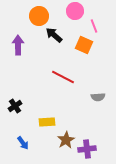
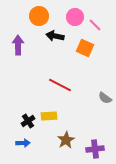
pink circle: moved 6 px down
pink line: moved 1 px right, 1 px up; rotated 24 degrees counterclockwise
black arrow: moved 1 px right, 1 px down; rotated 30 degrees counterclockwise
orange square: moved 1 px right, 3 px down
red line: moved 3 px left, 8 px down
gray semicircle: moved 7 px right, 1 px down; rotated 40 degrees clockwise
black cross: moved 13 px right, 15 px down
yellow rectangle: moved 2 px right, 6 px up
blue arrow: rotated 56 degrees counterclockwise
purple cross: moved 8 px right
